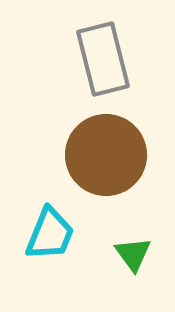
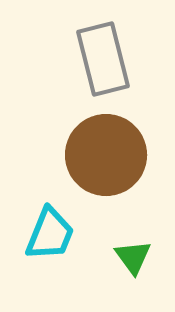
green triangle: moved 3 px down
